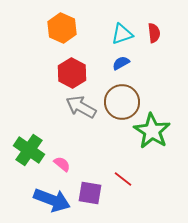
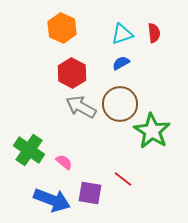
brown circle: moved 2 px left, 2 px down
pink semicircle: moved 2 px right, 2 px up
